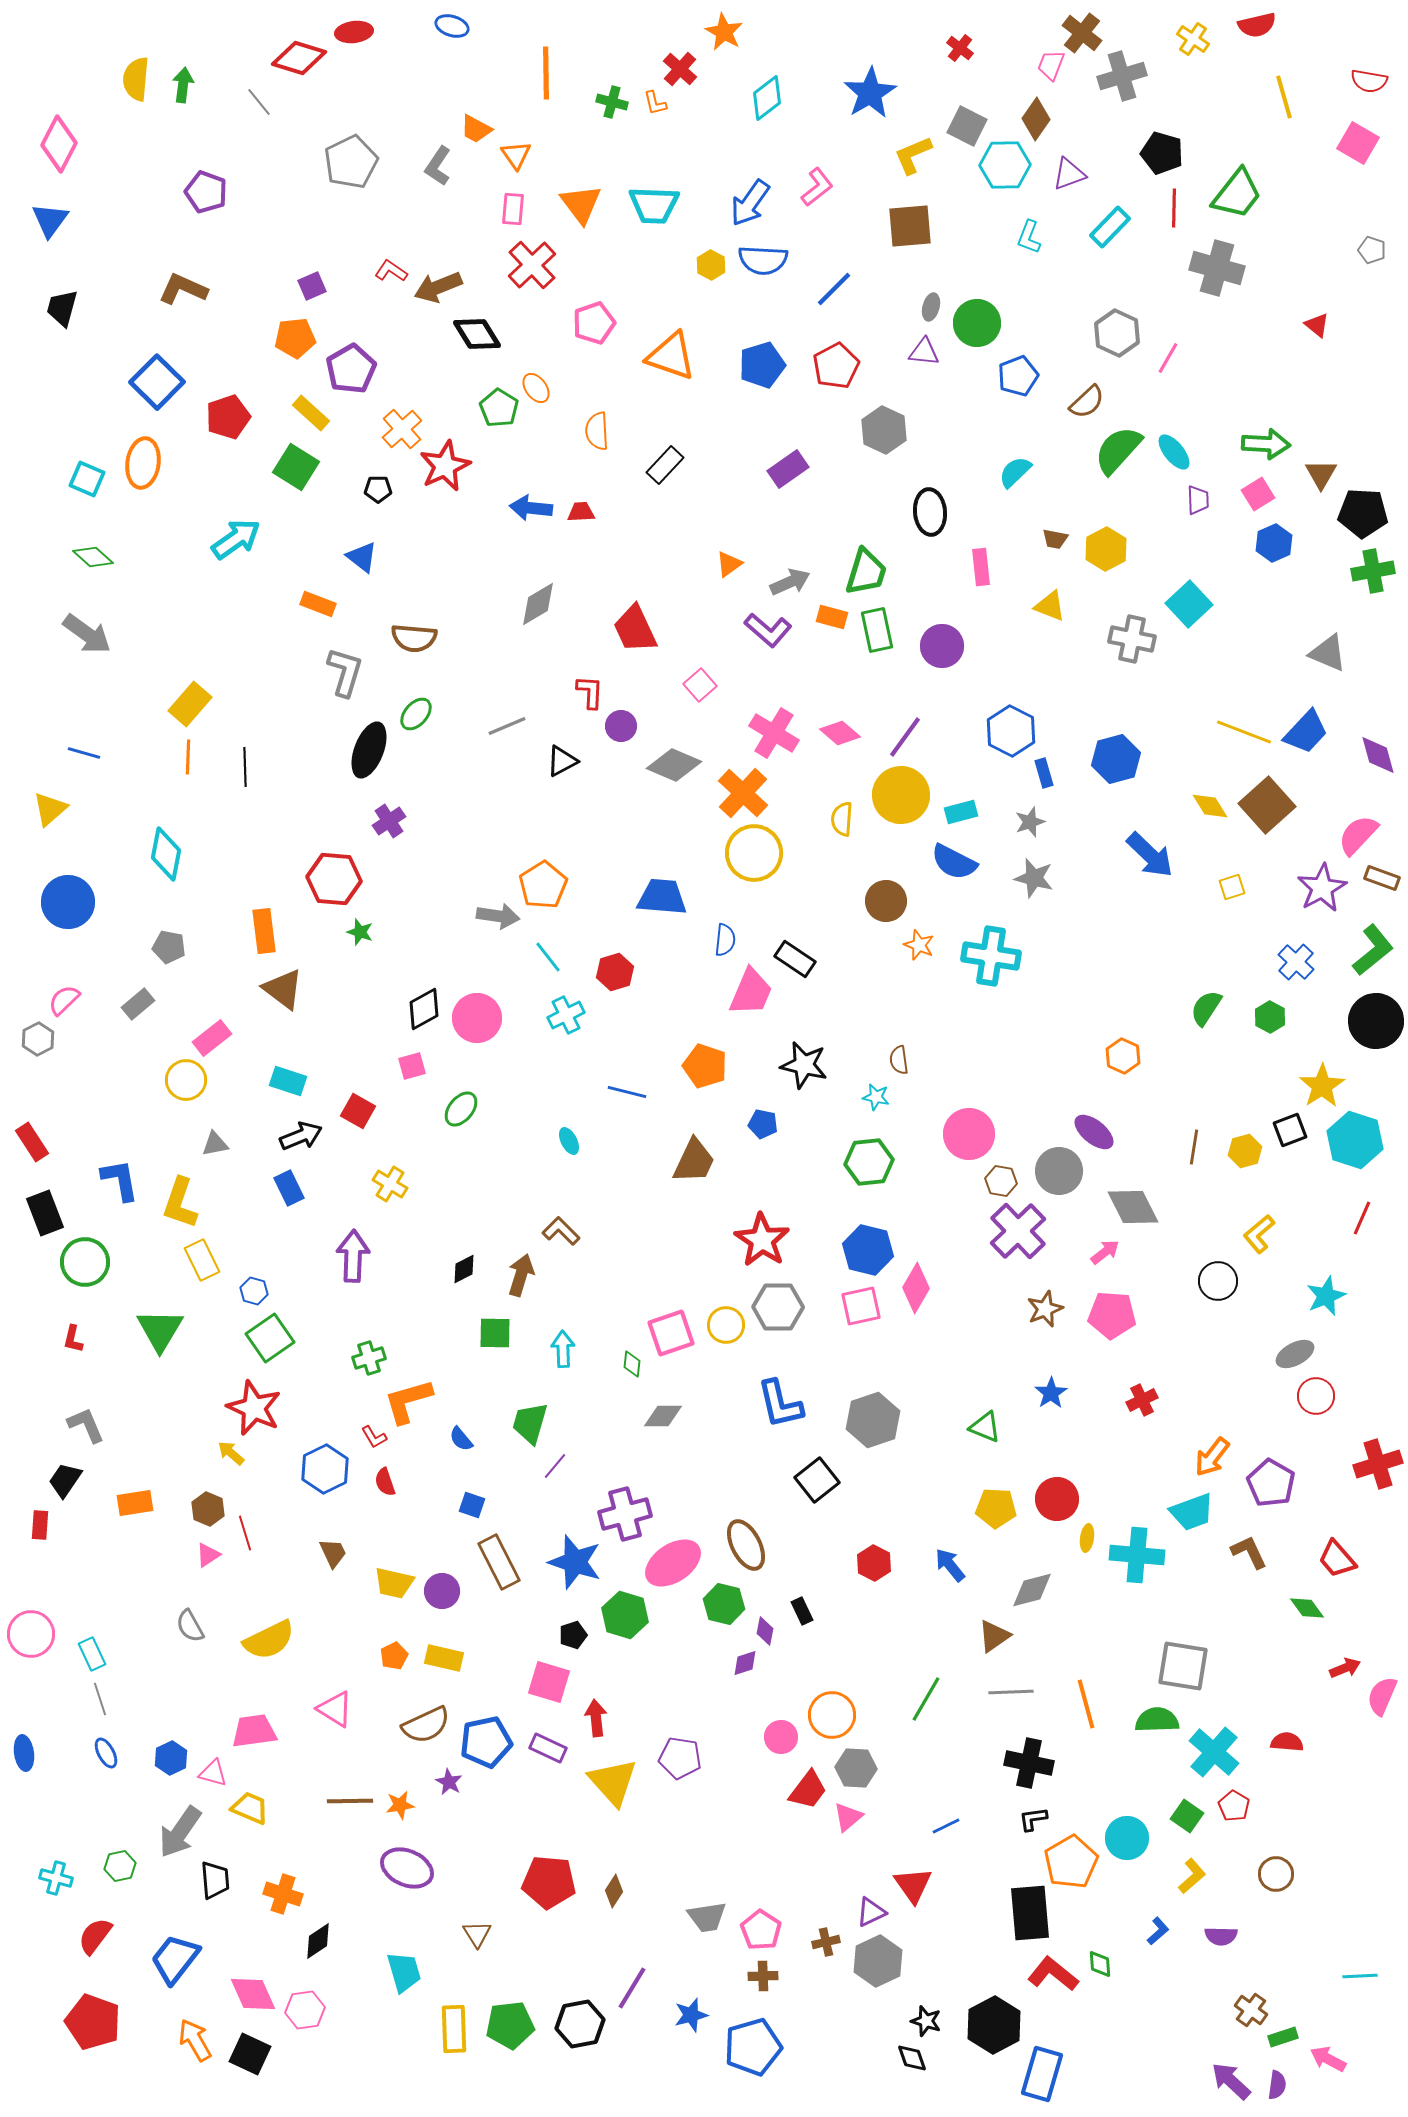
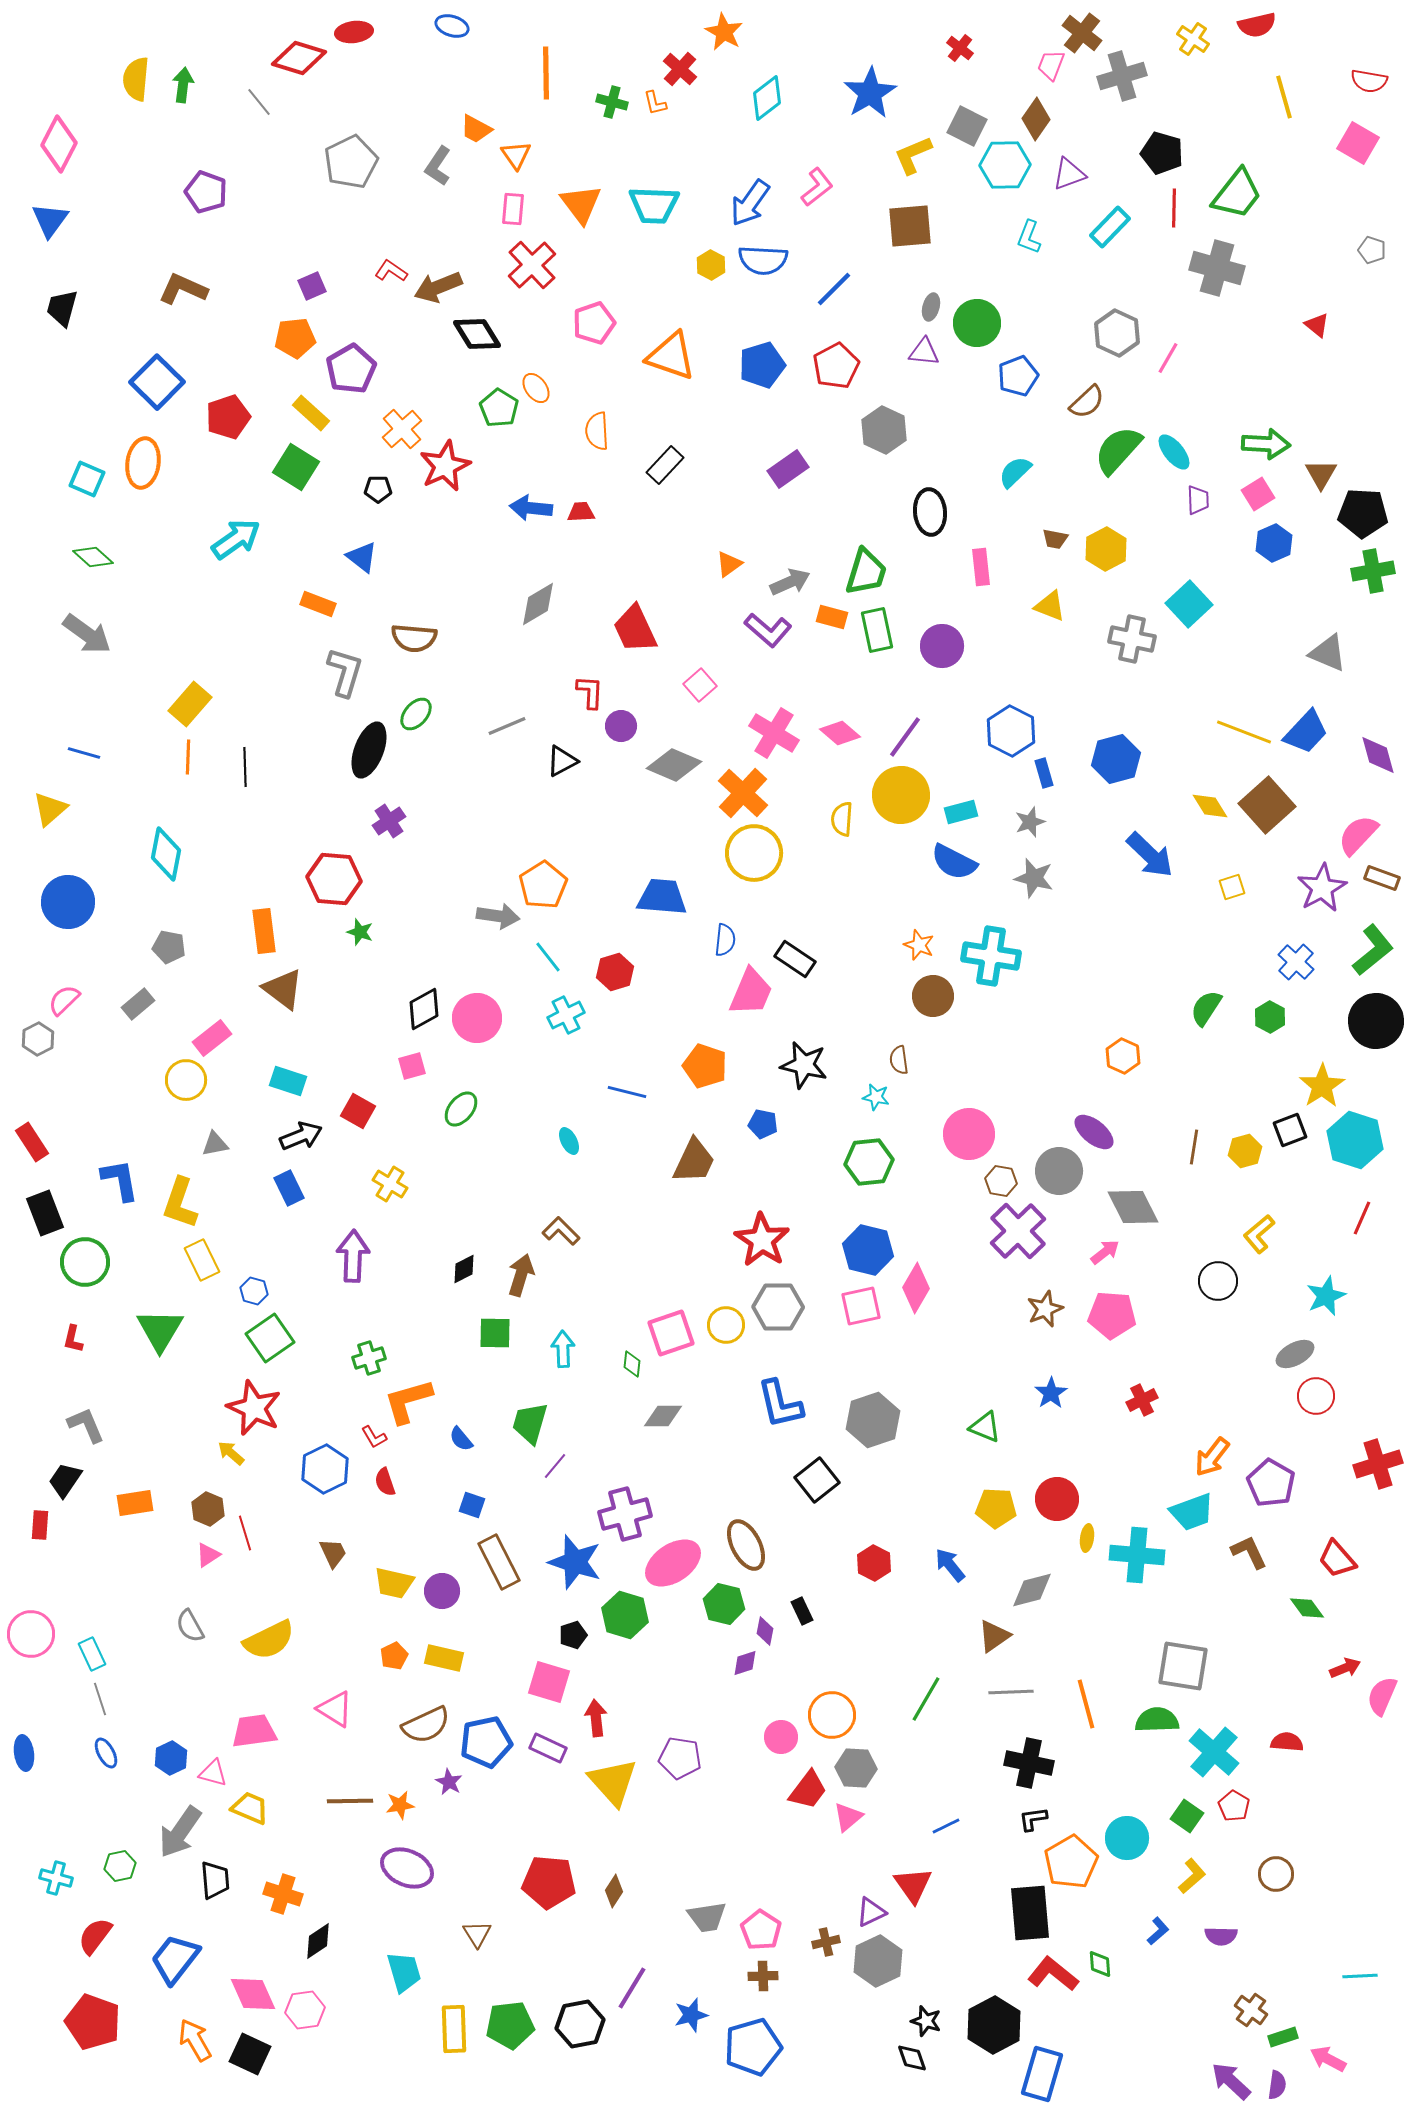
brown circle at (886, 901): moved 47 px right, 95 px down
